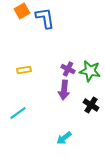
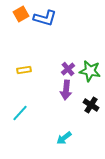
orange square: moved 1 px left, 3 px down
blue L-shape: rotated 115 degrees clockwise
purple cross: rotated 24 degrees clockwise
purple arrow: moved 2 px right
cyan line: moved 2 px right; rotated 12 degrees counterclockwise
